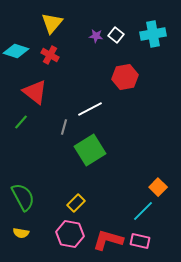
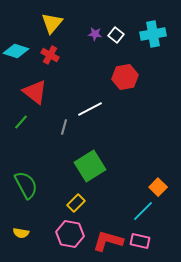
purple star: moved 1 px left, 2 px up
green square: moved 16 px down
green semicircle: moved 3 px right, 12 px up
red L-shape: moved 1 px down
